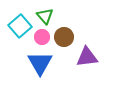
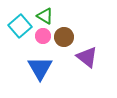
green triangle: rotated 18 degrees counterclockwise
pink circle: moved 1 px right, 1 px up
purple triangle: rotated 45 degrees clockwise
blue triangle: moved 5 px down
